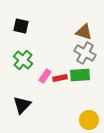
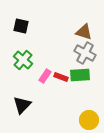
red rectangle: moved 1 px right, 1 px up; rotated 32 degrees clockwise
